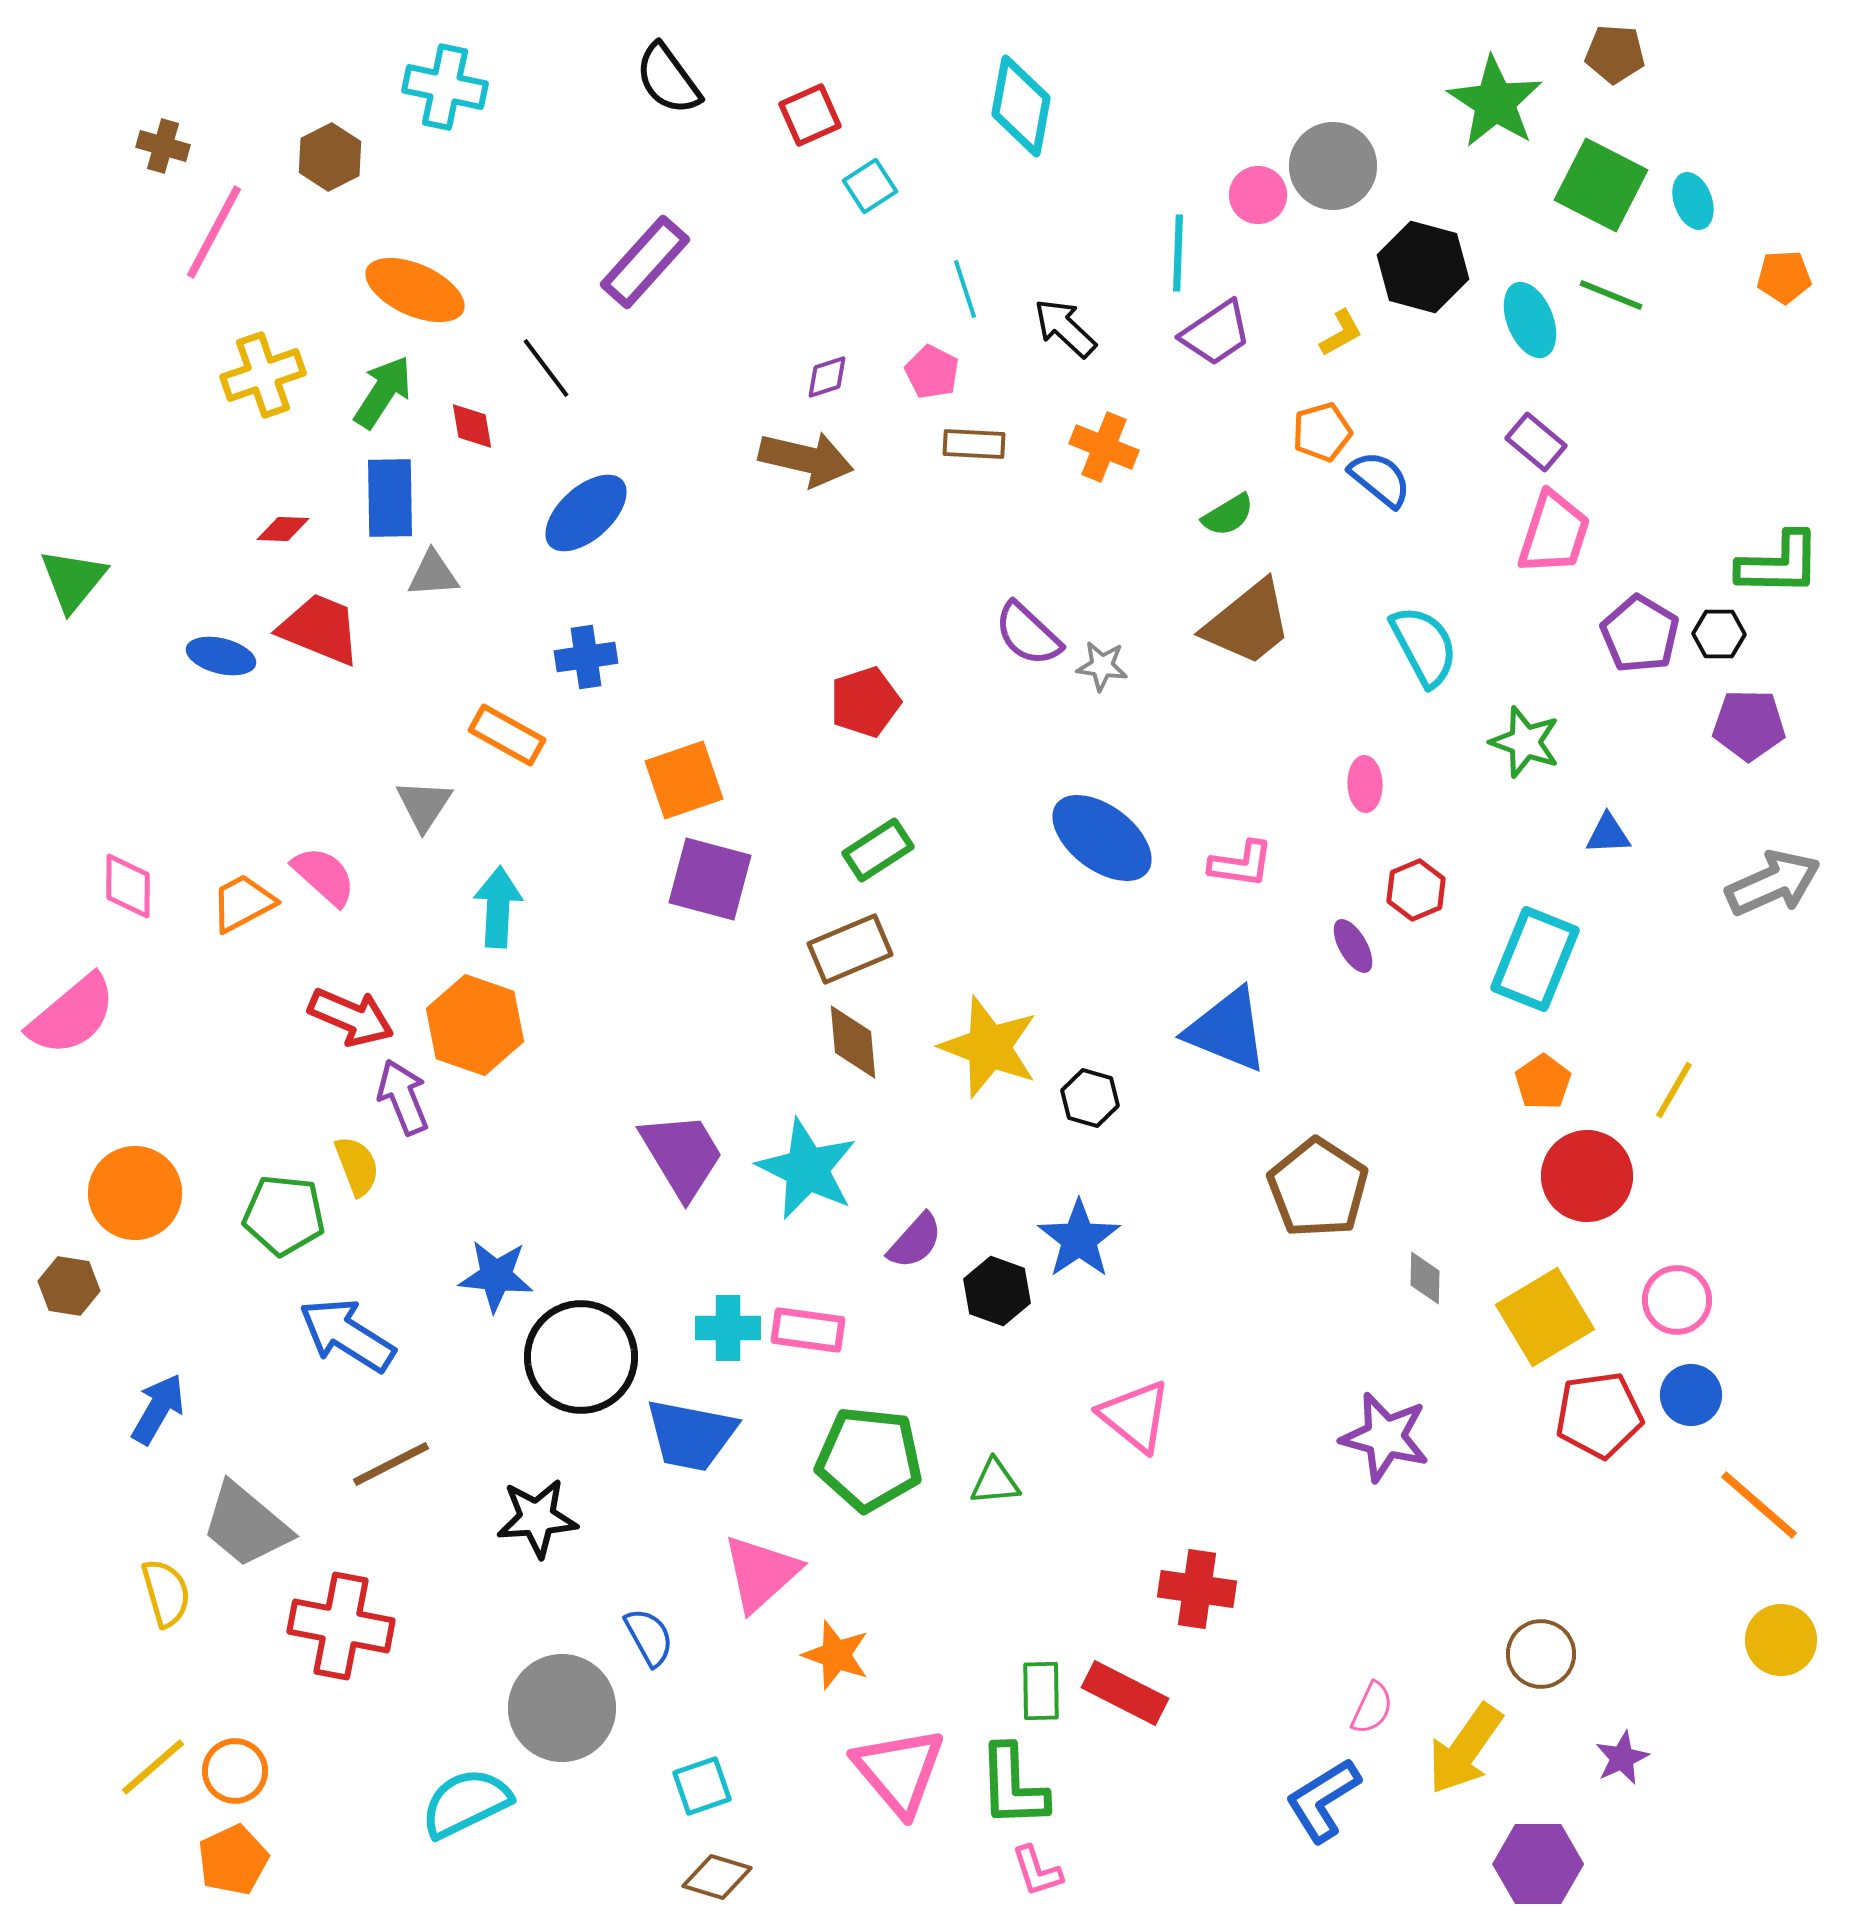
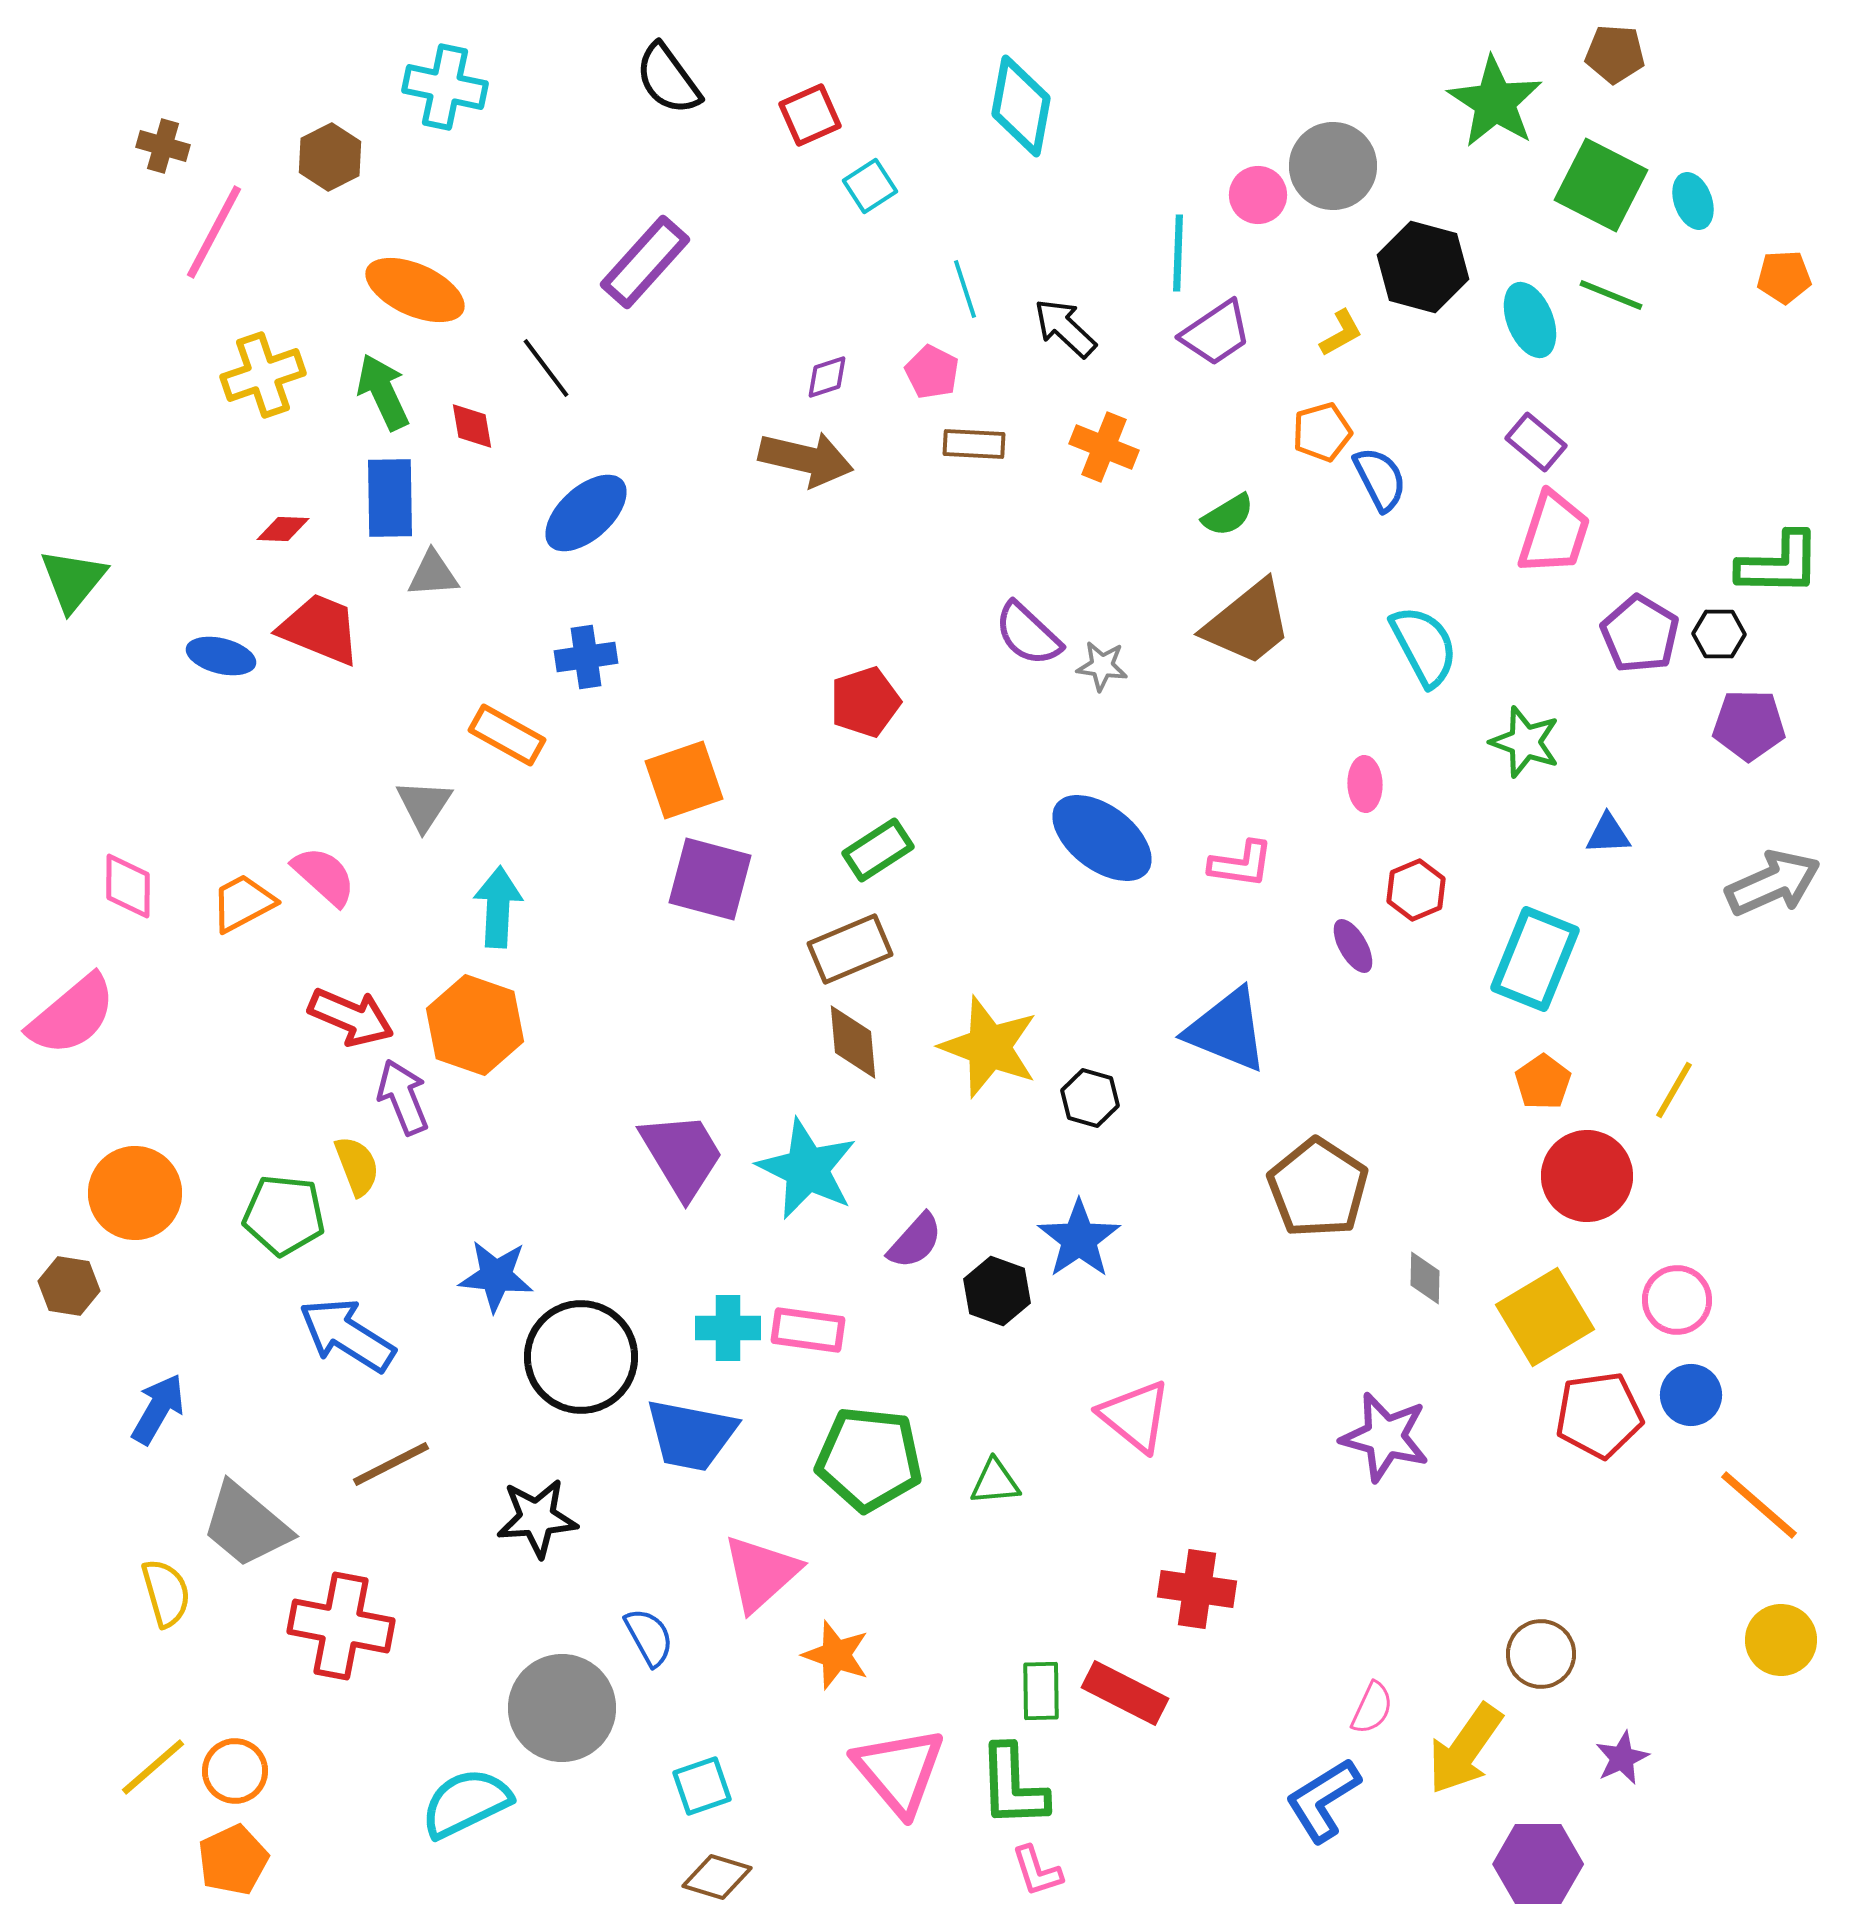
green arrow at (383, 392): rotated 58 degrees counterclockwise
blue semicircle at (1380, 479): rotated 24 degrees clockwise
